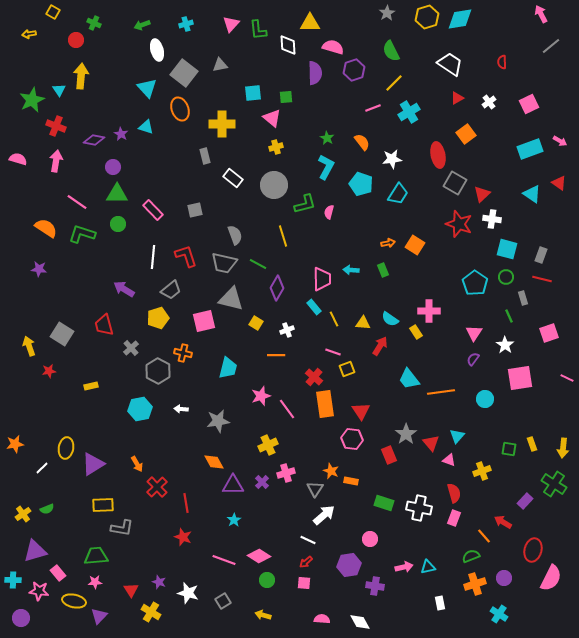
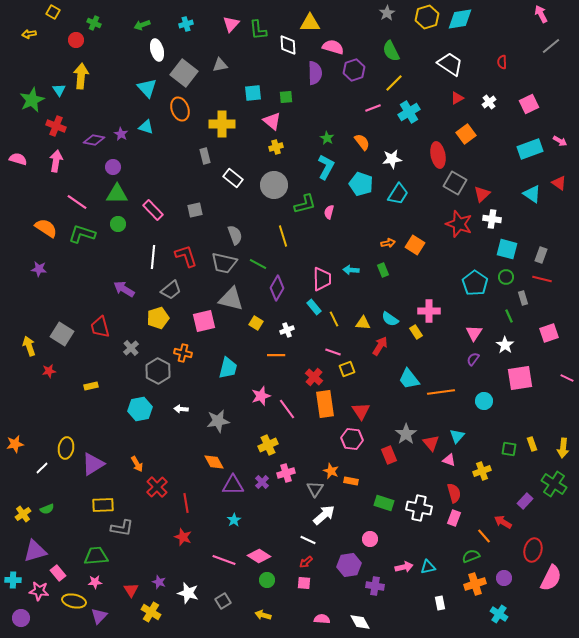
pink triangle at (272, 118): moved 3 px down
red trapezoid at (104, 325): moved 4 px left, 2 px down
cyan circle at (485, 399): moved 1 px left, 2 px down
